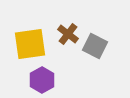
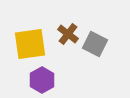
gray square: moved 2 px up
